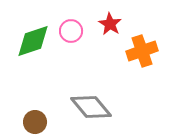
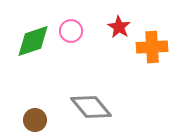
red star: moved 9 px right, 3 px down
orange cross: moved 10 px right, 4 px up; rotated 16 degrees clockwise
brown circle: moved 2 px up
